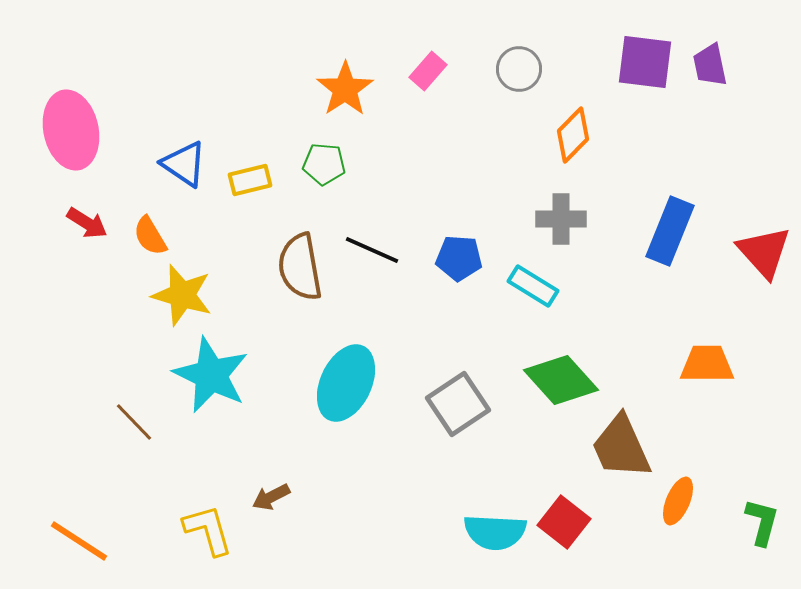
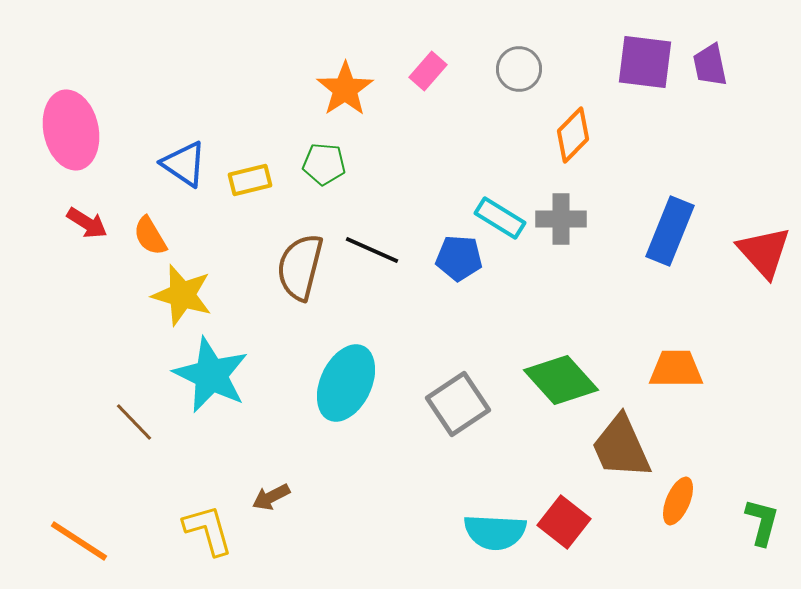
brown semicircle: rotated 24 degrees clockwise
cyan rectangle: moved 33 px left, 68 px up
orange trapezoid: moved 31 px left, 5 px down
